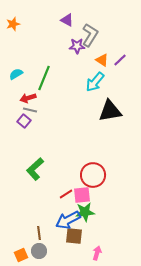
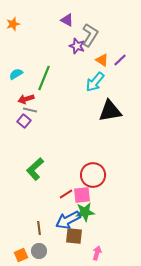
purple star: rotated 21 degrees clockwise
red arrow: moved 2 px left, 1 px down
brown line: moved 5 px up
